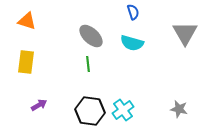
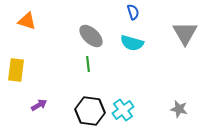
yellow rectangle: moved 10 px left, 8 px down
